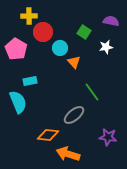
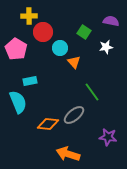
orange diamond: moved 11 px up
